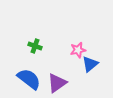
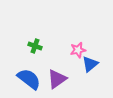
purple triangle: moved 4 px up
